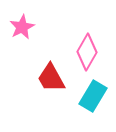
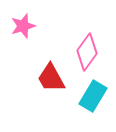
pink star: moved 1 px right, 1 px up; rotated 10 degrees clockwise
pink diamond: rotated 6 degrees clockwise
